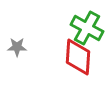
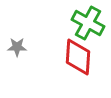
green cross: moved 1 px right, 5 px up
